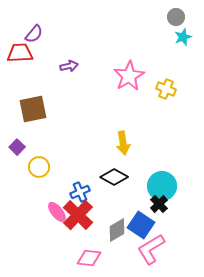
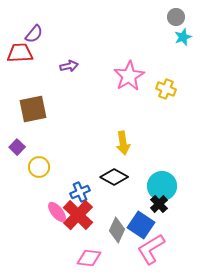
gray diamond: rotated 35 degrees counterclockwise
